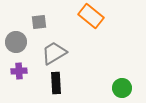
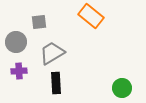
gray trapezoid: moved 2 px left
